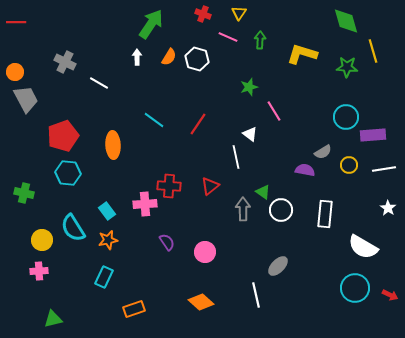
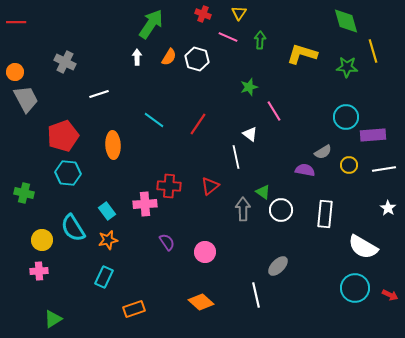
white line at (99, 83): moved 11 px down; rotated 48 degrees counterclockwise
green triangle at (53, 319): rotated 18 degrees counterclockwise
